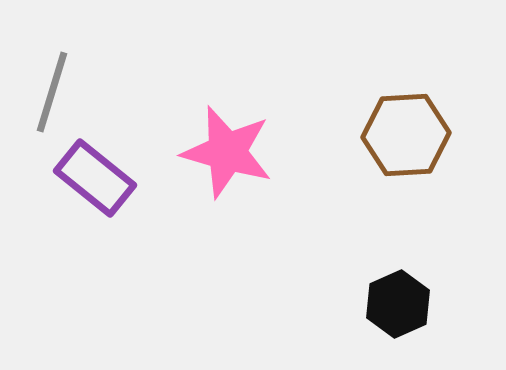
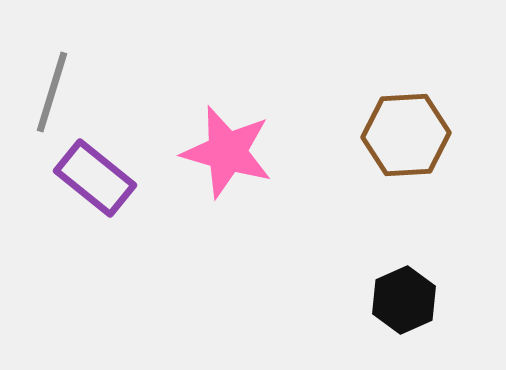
black hexagon: moved 6 px right, 4 px up
